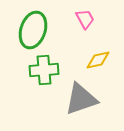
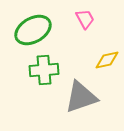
green ellipse: rotated 42 degrees clockwise
yellow diamond: moved 9 px right
gray triangle: moved 2 px up
